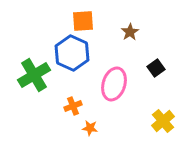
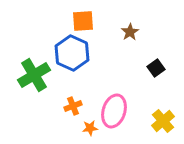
pink ellipse: moved 27 px down
orange star: rotated 14 degrees counterclockwise
